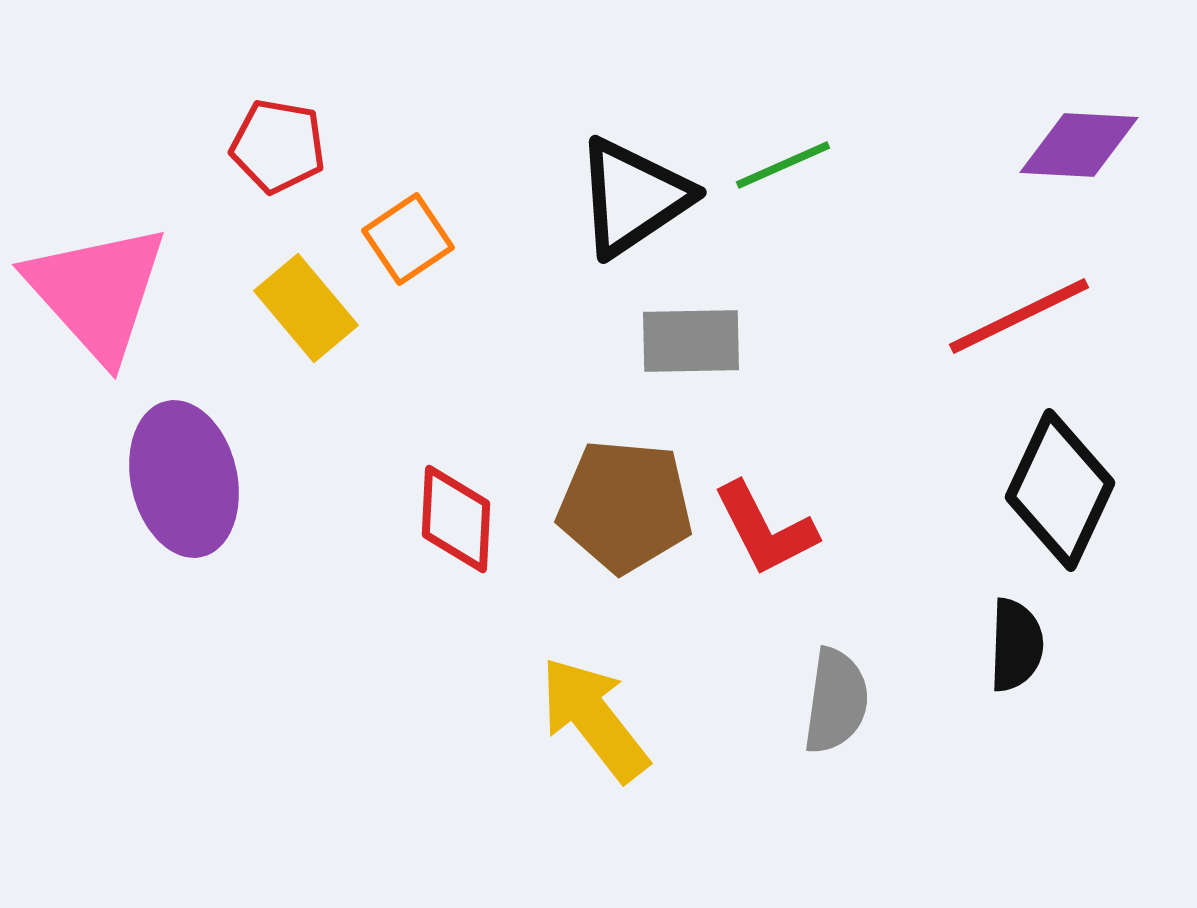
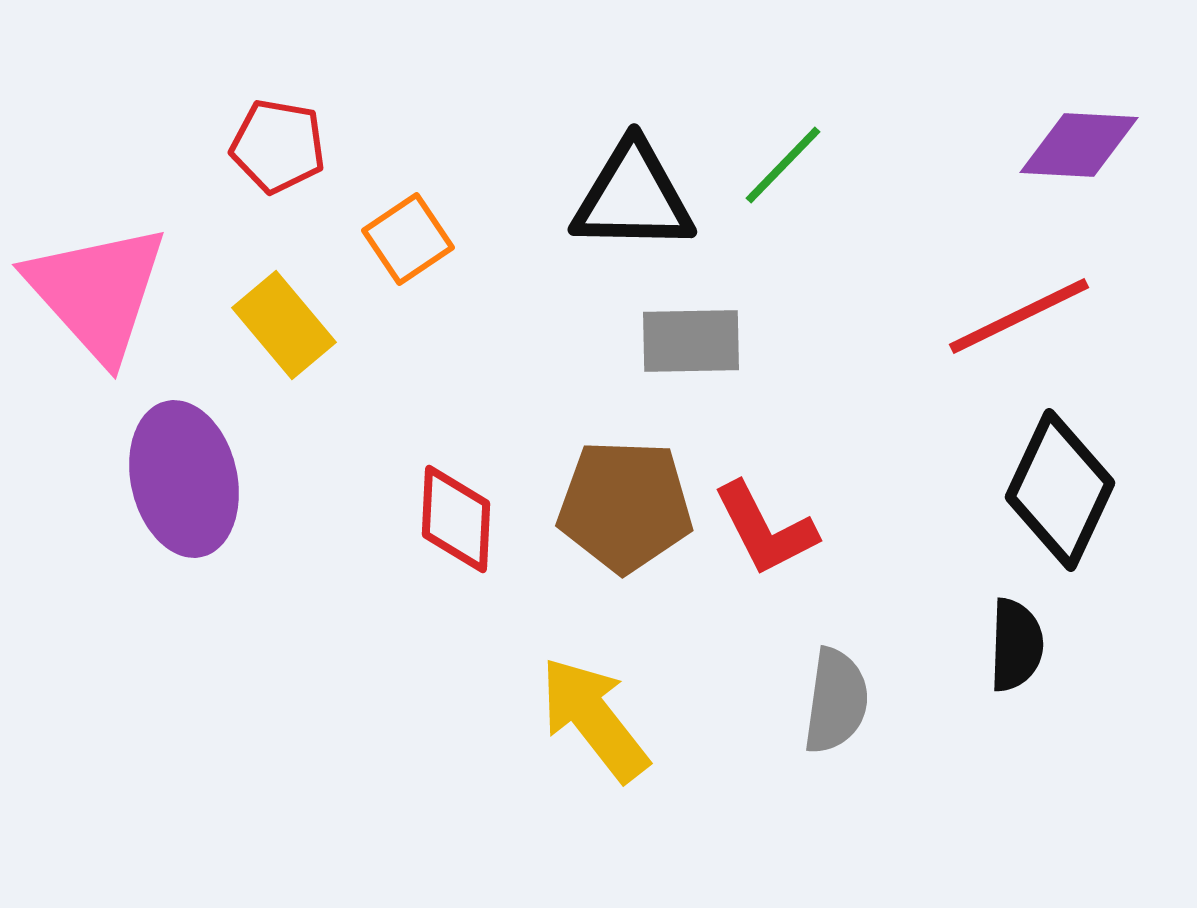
green line: rotated 22 degrees counterclockwise
black triangle: rotated 35 degrees clockwise
yellow rectangle: moved 22 px left, 17 px down
brown pentagon: rotated 3 degrees counterclockwise
